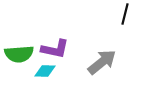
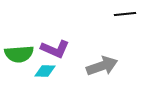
black line: rotated 70 degrees clockwise
purple L-shape: rotated 12 degrees clockwise
gray arrow: moved 4 px down; rotated 20 degrees clockwise
